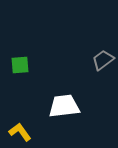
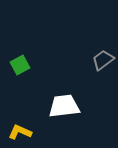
green square: rotated 24 degrees counterclockwise
yellow L-shape: rotated 30 degrees counterclockwise
